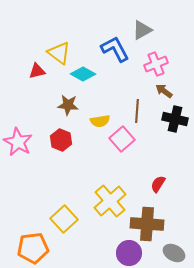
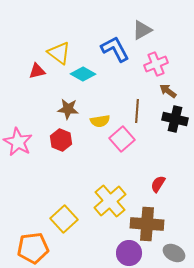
brown arrow: moved 4 px right
brown star: moved 4 px down
